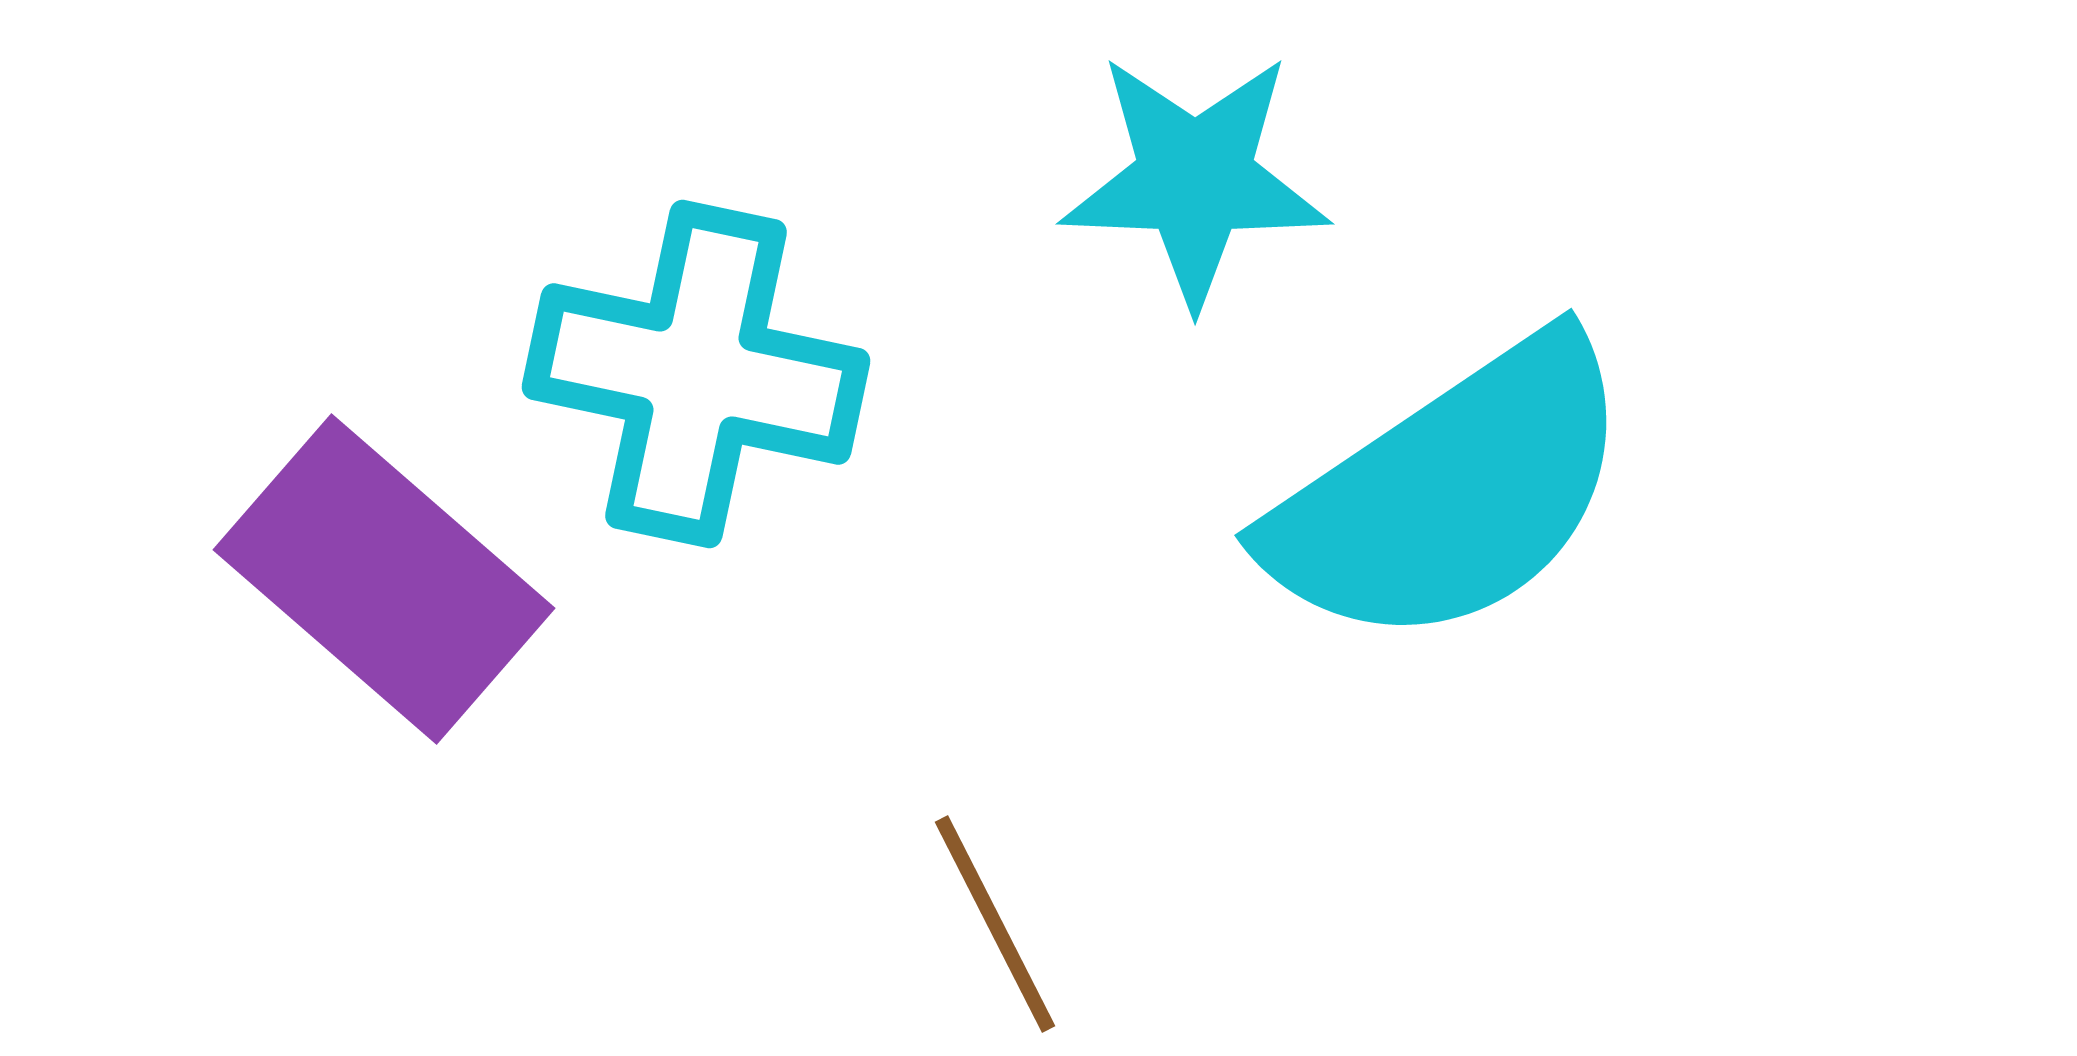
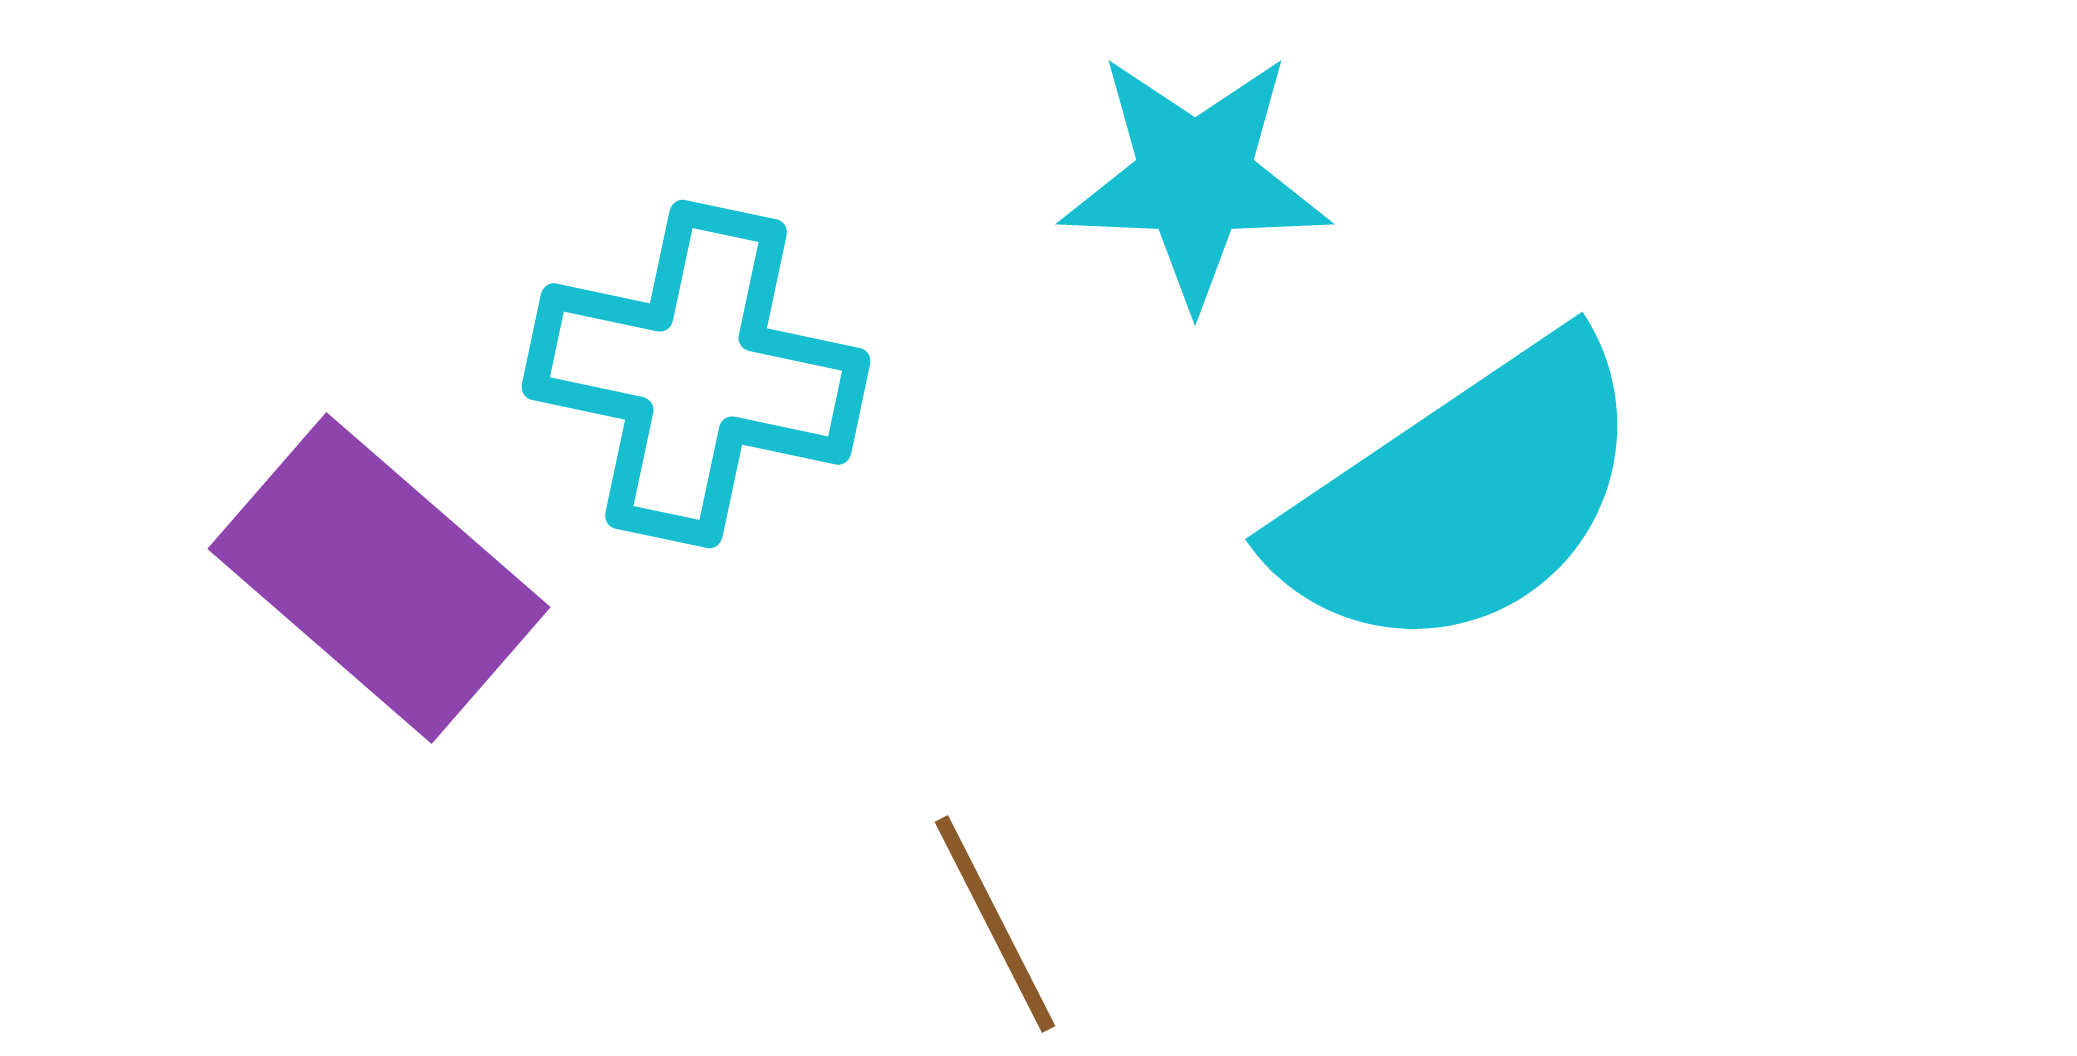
cyan semicircle: moved 11 px right, 4 px down
purple rectangle: moved 5 px left, 1 px up
